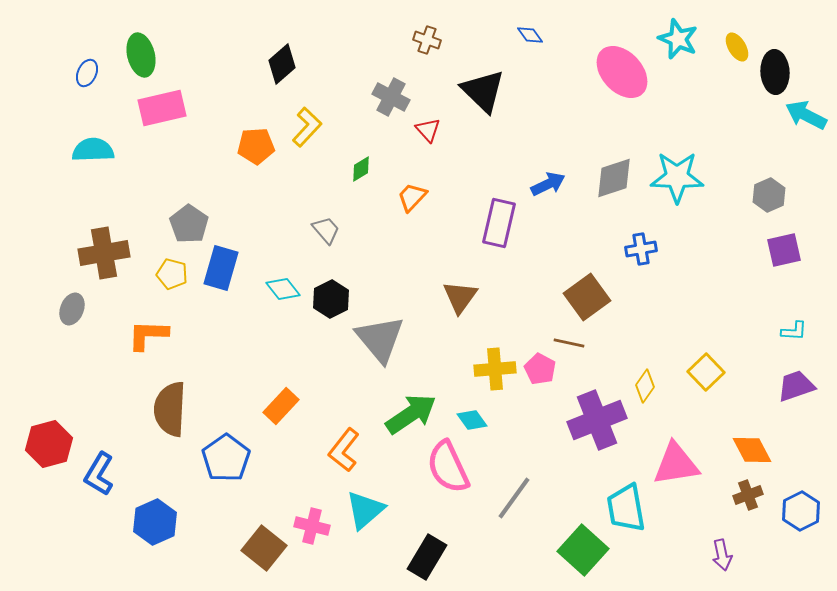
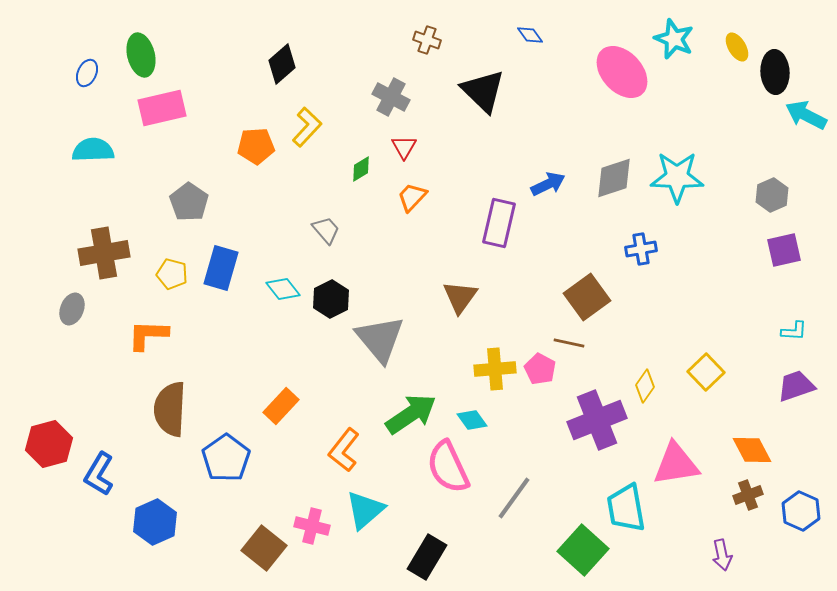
cyan star at (678, 39): moved 4 px left
red triangle at (428, 130): moved 24 px left, 17 px down; rotated 12 degrees clockwise
gray hexagon at (769, 195): moved 3 px right
gray pentagon at (189, 224): moved 22 px up
blue hexagon at (801, 511): rotated 9 degrees counterclockwise
